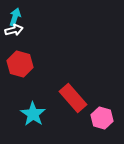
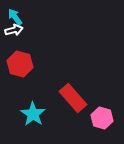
cyan arrow: rotated 54 degrees counterclockwise
